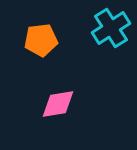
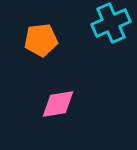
cyan cross: moved 5 px up; rotated 9 degrees clockwise
